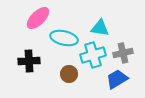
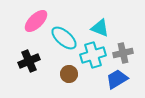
pink ellipse: moved 2 px left, 3 px down
cyan triangle: rotated 12 degrees clockwise
cyan ellipse: rotated 28 degrees clockwise
black cross: rotated 20 degrees counterclockwise
